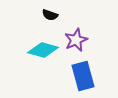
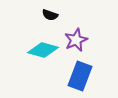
blue rectangle: moved 3 px left; rotated 36 degrees clockwise
